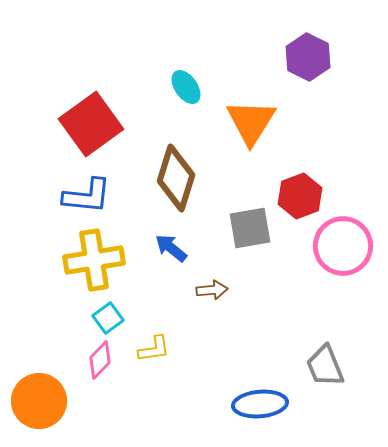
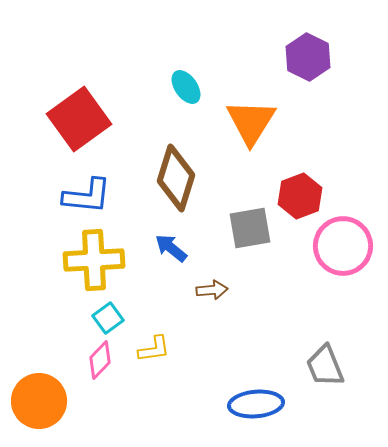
red square: moved 12 px left, 5 px up
yellow cross: rotated 6 degrees clockwise
blue ellipse: moved 4 px left
